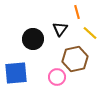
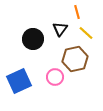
yellow line: moved 4 px left
blue square: moved 3 px right, 8 px down; rotated 20 degrees counterclockwise
pink circle: moved 2 px left
